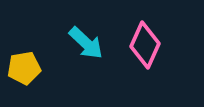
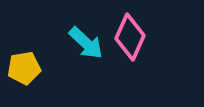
pink diamond: moved 15 px left, 8 px up
